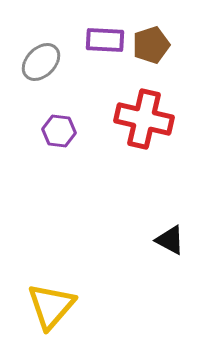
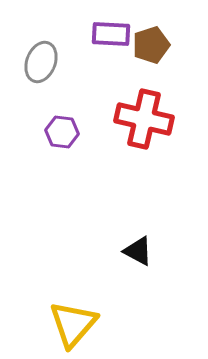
purple rectangle: moved 6 px right, 6 px up
gray ellipse: rotated 24 degrees counterclockwise
purple hexagon: moved 3 px right, 1 px down
black triangle: moved 32 px left, 11 px down
yellow triangle: moved 22 px right, 18 px down
